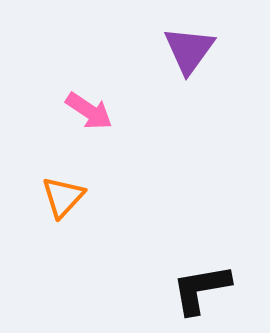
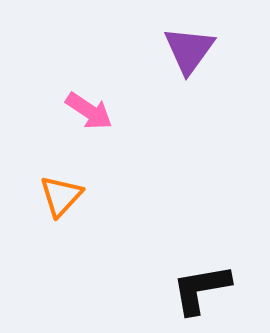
orange triangle: moved 2 px left, 1 px up
